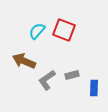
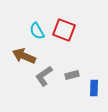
cyan semicircle: rotated 72 degrees counterclockwise
brown arrow: moved 5 px up
gray L-shape: moved 3 px left, 4 px up
